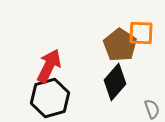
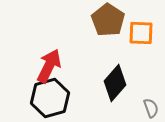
brown pentagon: moved 12 px left, 25 px up
black diamond: moved 1 px down
gray semicircle: moved 1 px left, 1 px up
